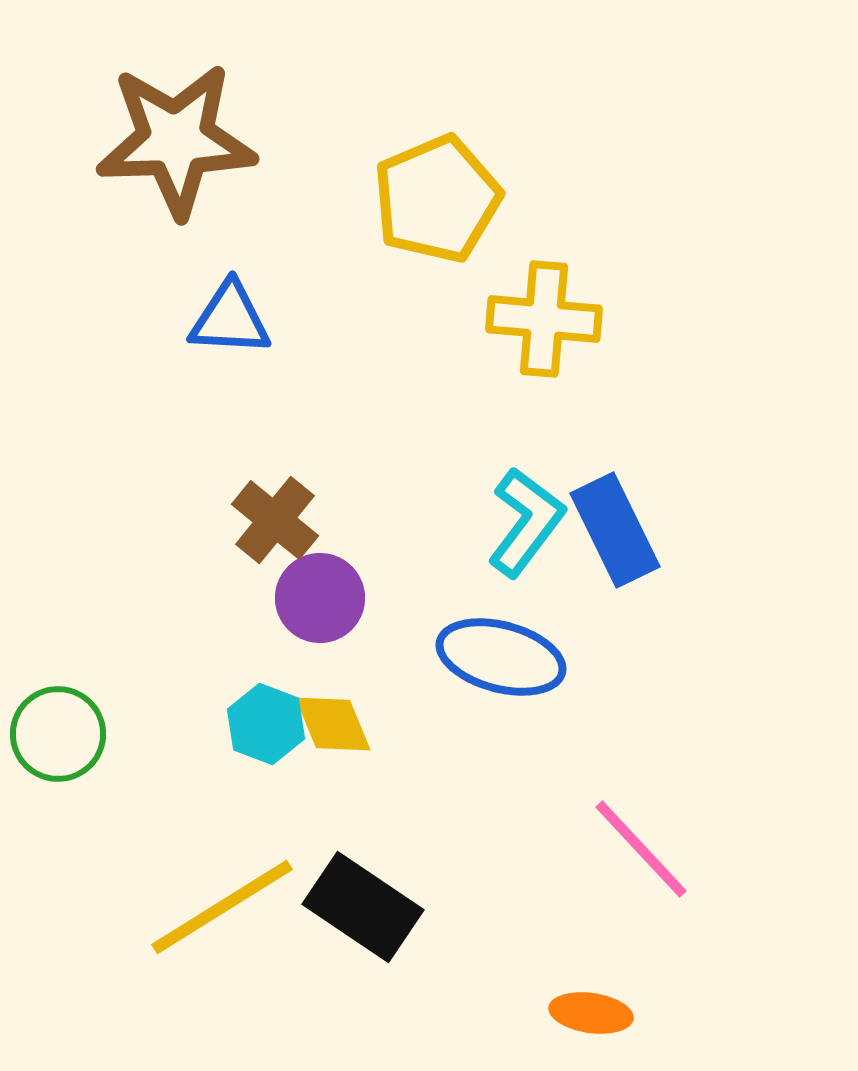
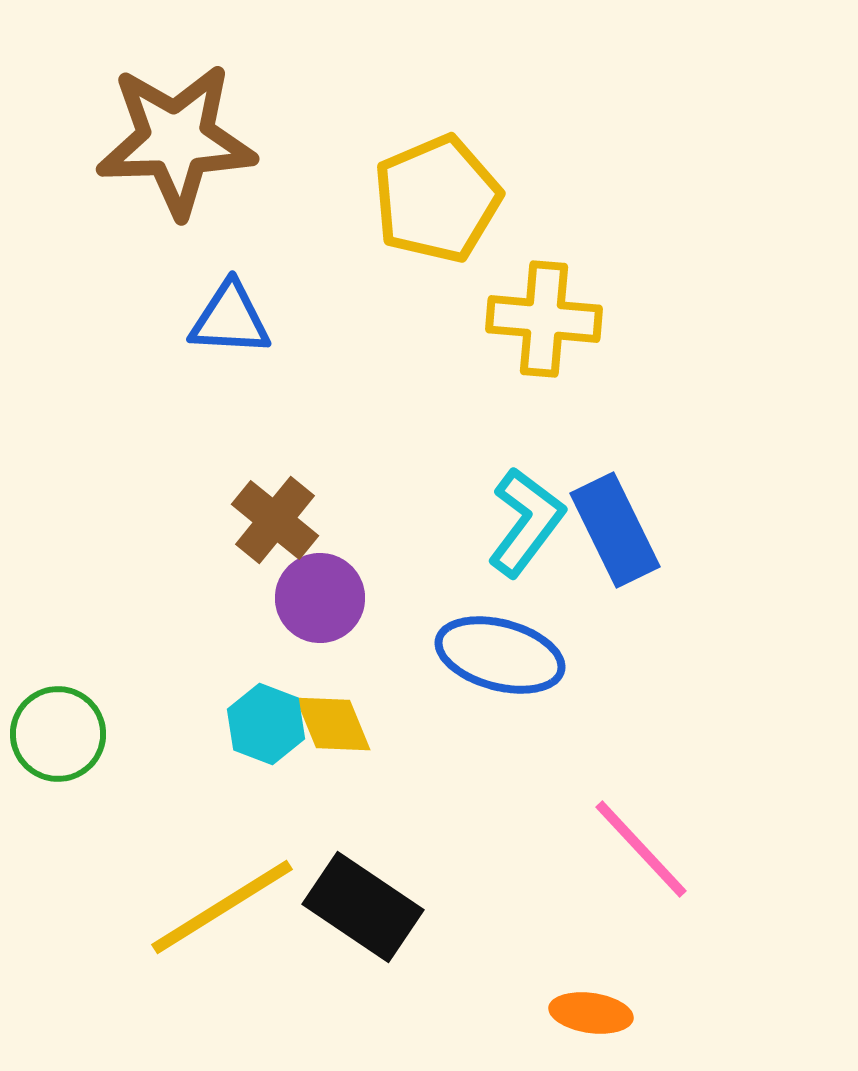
blue ellipse: moved 1 px left, 2 px up
